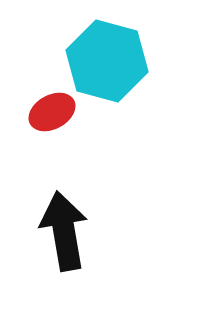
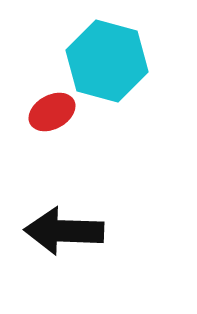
black arrow: rotated 78 degrees counterclockwise
